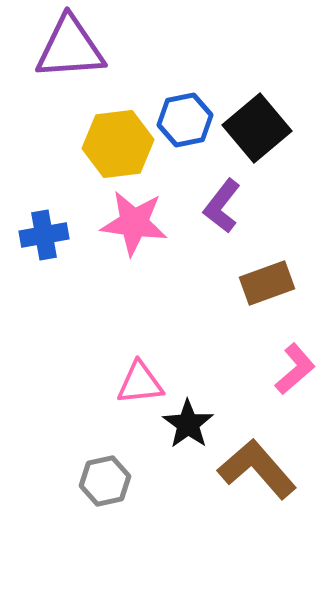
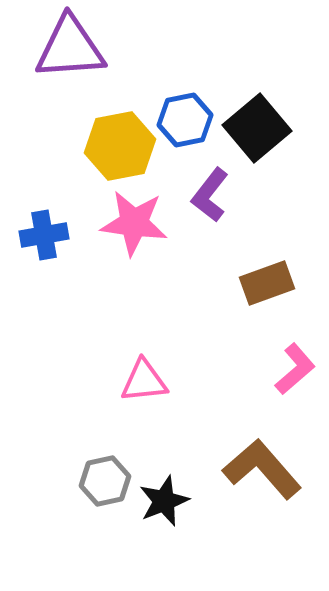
yellow hexagon: moved 2 px right, 2 px down; rotated 4 degrees counterclockwise
purple L-shape: moved 12 px left, 11 px up
pink triangle: moved 4 px right, 2 px up
black star: moved 24 px left, 77 px down; rotated 15 degrees clockwise
brown L-shape: moved 5 px right
